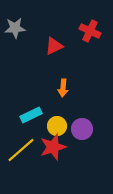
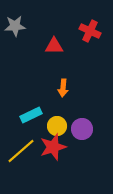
gray star: moved 2 px up
red triangle: rotated 24 degrees clockwise
yellow line: moved 1 px down
